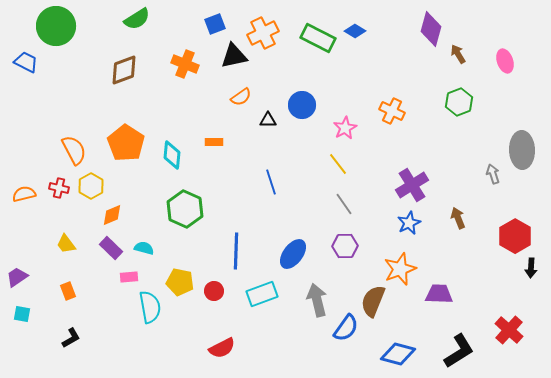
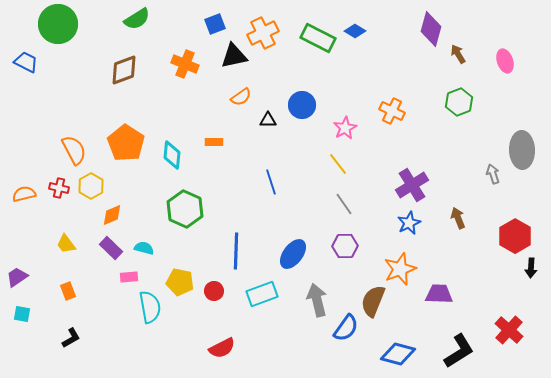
green circle at (56, 26): moved 2 px right, 2 px up
